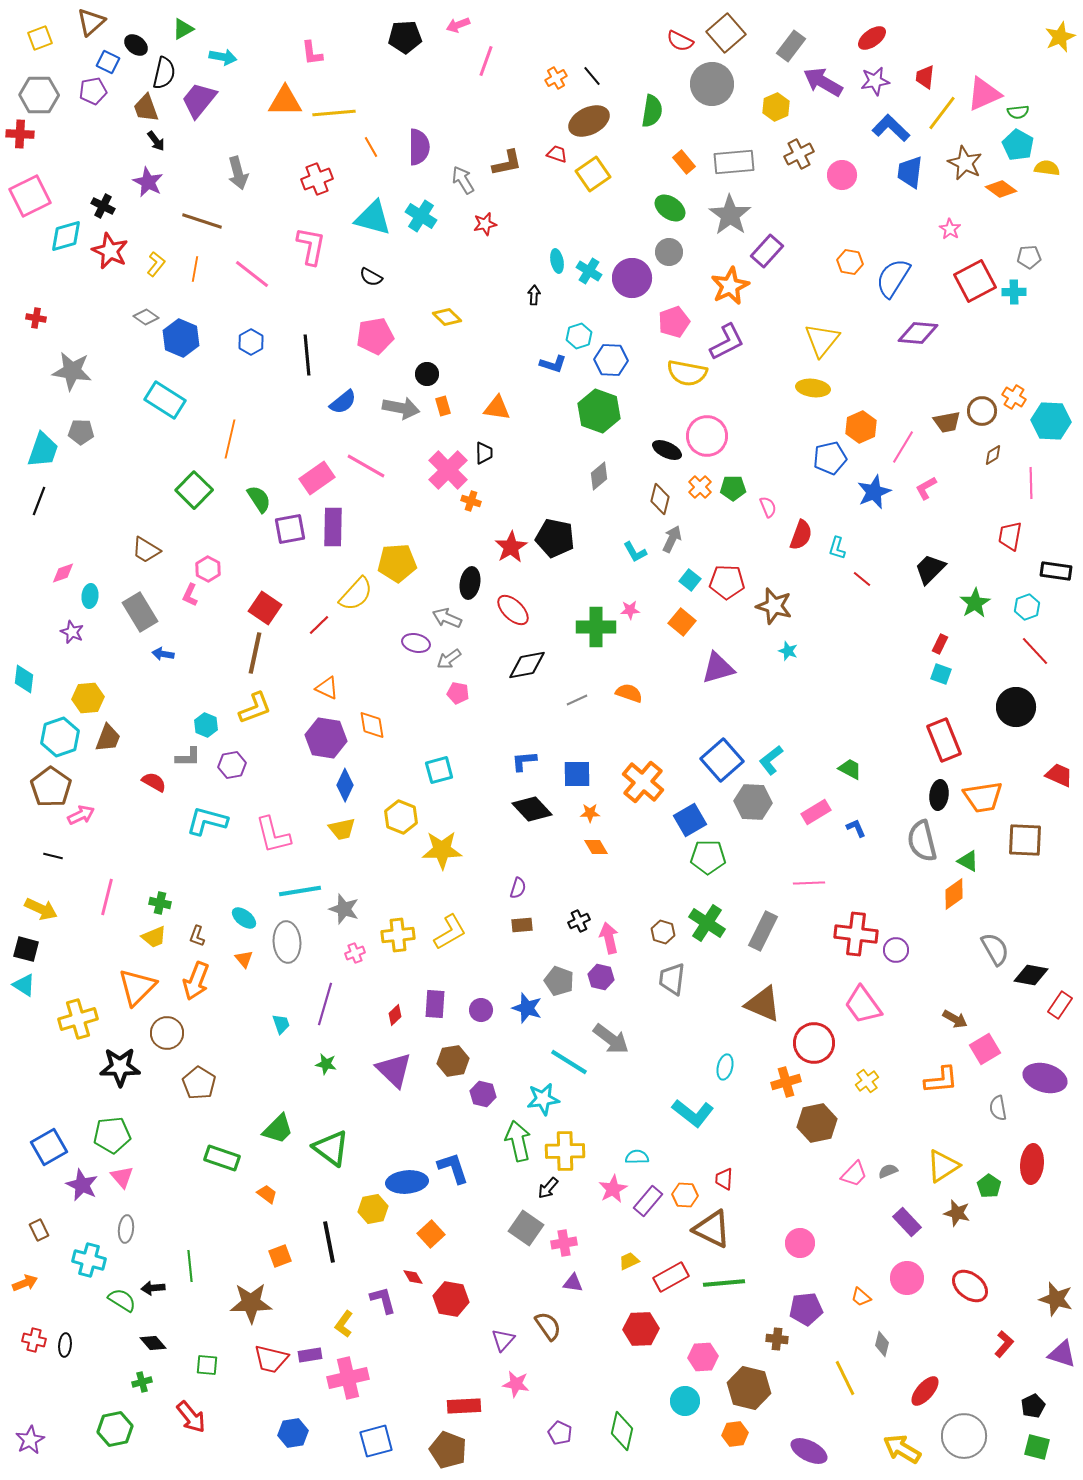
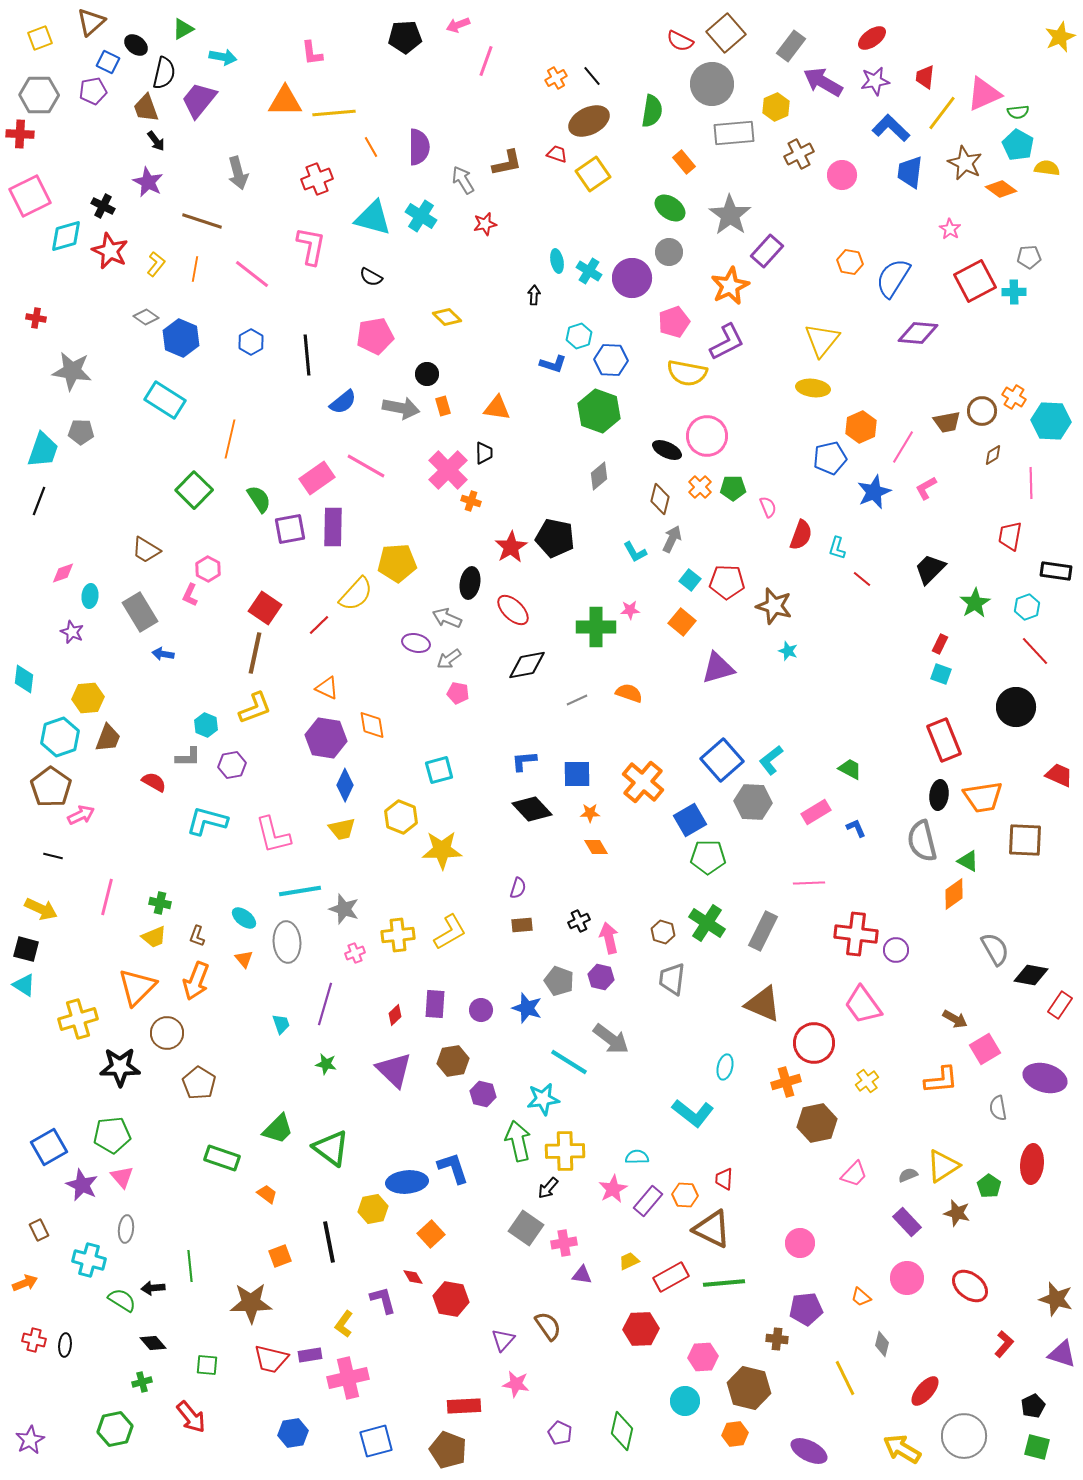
gray rectangle at (734, 162): moved 29 px up
gray semicircle at (888, 1171): moved 20 px right, 4 px down
purple triangle at (573, 1283): moved 9 px right, 8 px up
